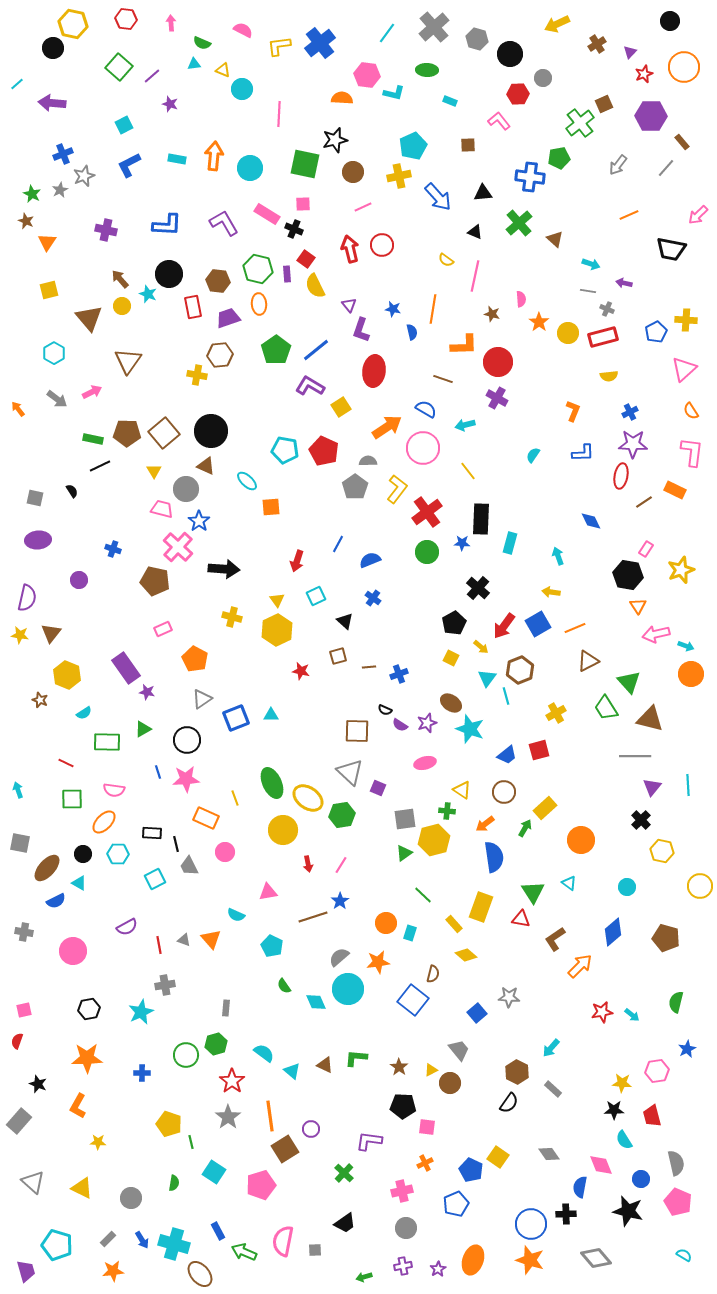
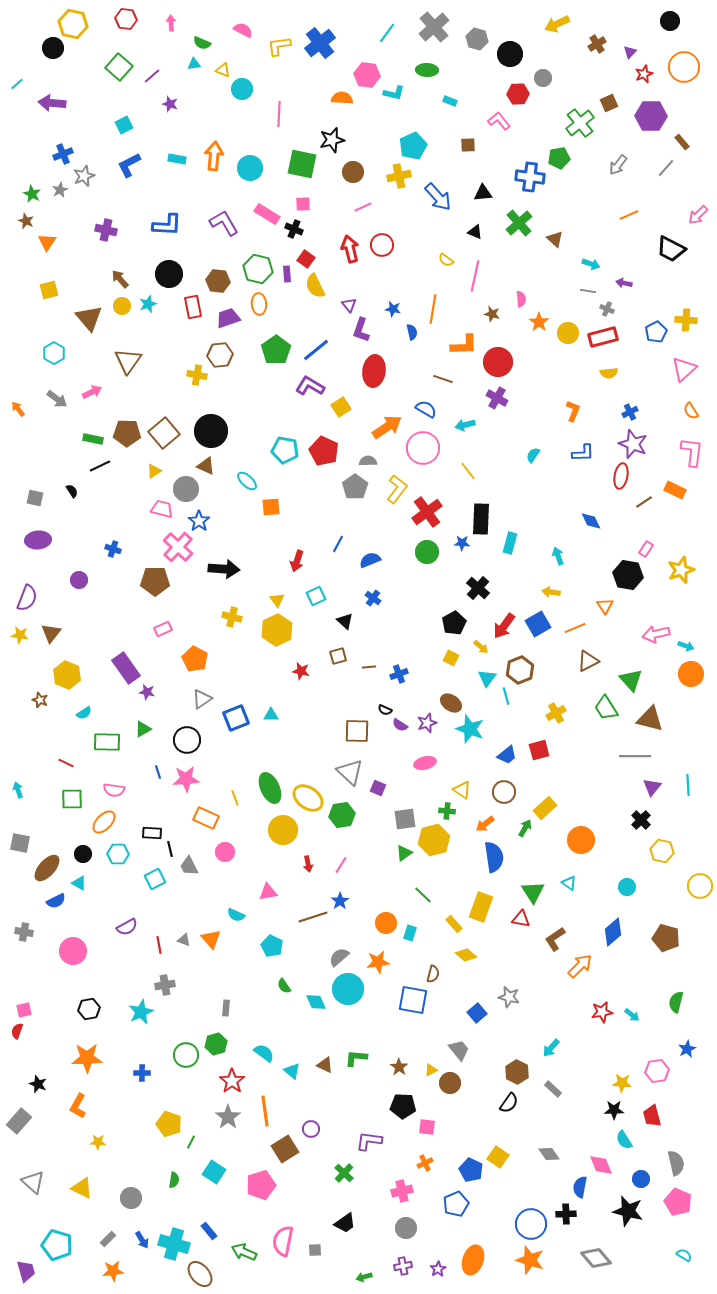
brown square at (604, 104): moved 5 px right, 1 px up
black star at (335, 140): moved 3 px left
green square at (305, 164): moved 3 px left
black trapezoid at (671, 249): rotated 16 degrees clockwise
cyan star at (148, 294): moved 10 px down; rotated 30 degrees clockwise
yellow semicircle at (609, 376): moved 3 px up
purple star at (633, 444): rotated 20 degrees clockwise
yellow triangle at (154, 471): rotated 28 degrees clockwise
brown pentagon at (155, 581): rotated 12 degrees counterclockwise
purple semicircle at (27, 598): rotated 8 degrees clockwise
orange triangle at (638, 606): moved 33 px left
green triangle at (629, 682): moved 2 px right, 2 px up
green ellipse at (272, 783): moved 2 px left, 5 px down
black line at (176, 844): moved 6 px left, 5 px down
gray star at (509, 997): rotated 10 degrees clockwise
blue square at (413, 1000): rotated 28 degrees counterclockwise
red semicircle at (17, 1041): moved 10 px up
orange line at (270, 1116): moved 5 px left, 5 px up
green line at (191, 1142): rotated 40 degrees clockwise
green semicircle at (174, 1183): moved 3 px up
blue rectangle at (218, 1231): moved 9 px left; rotated 12 degrees counterclockwise
